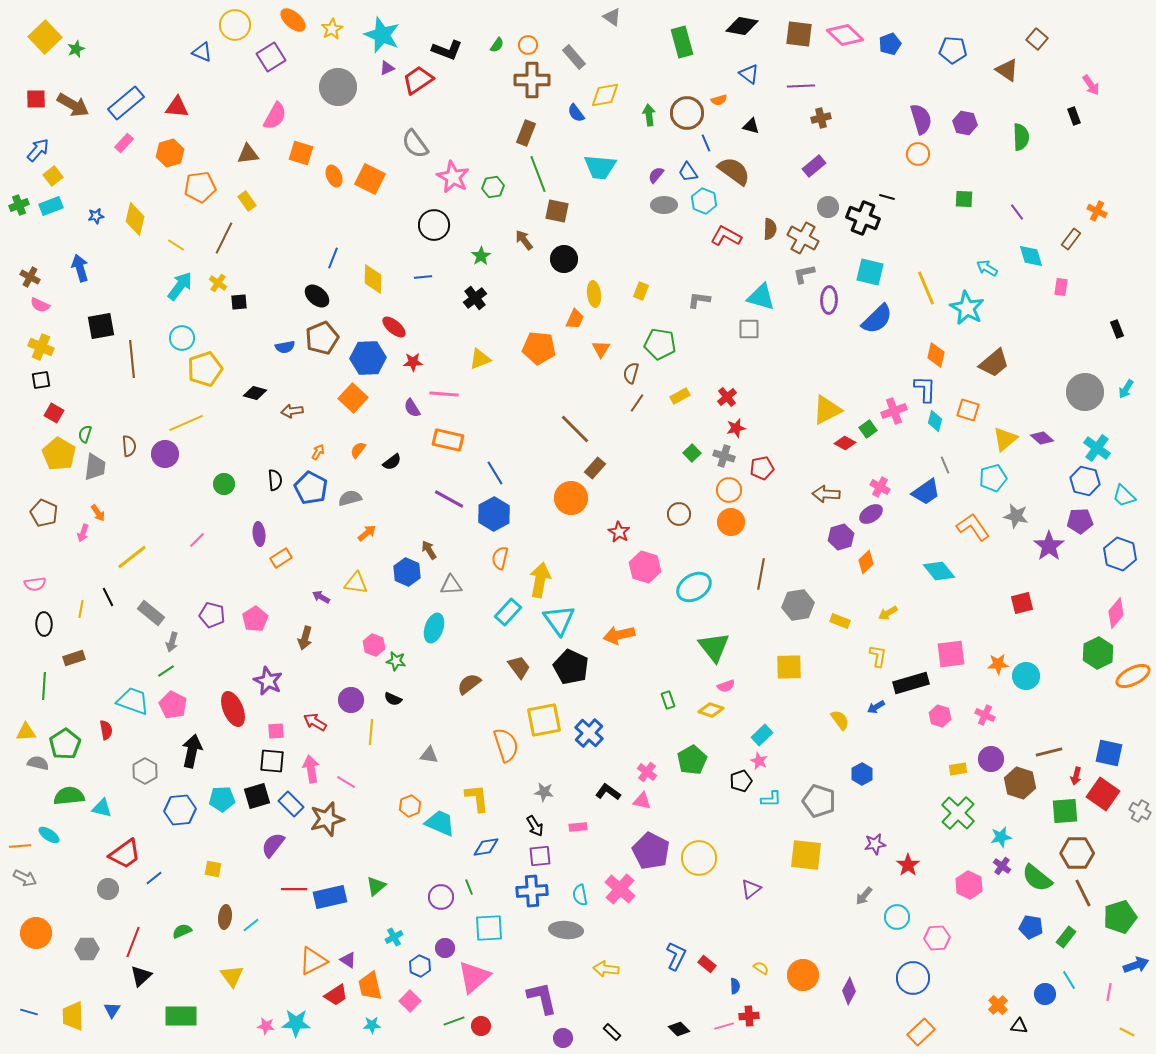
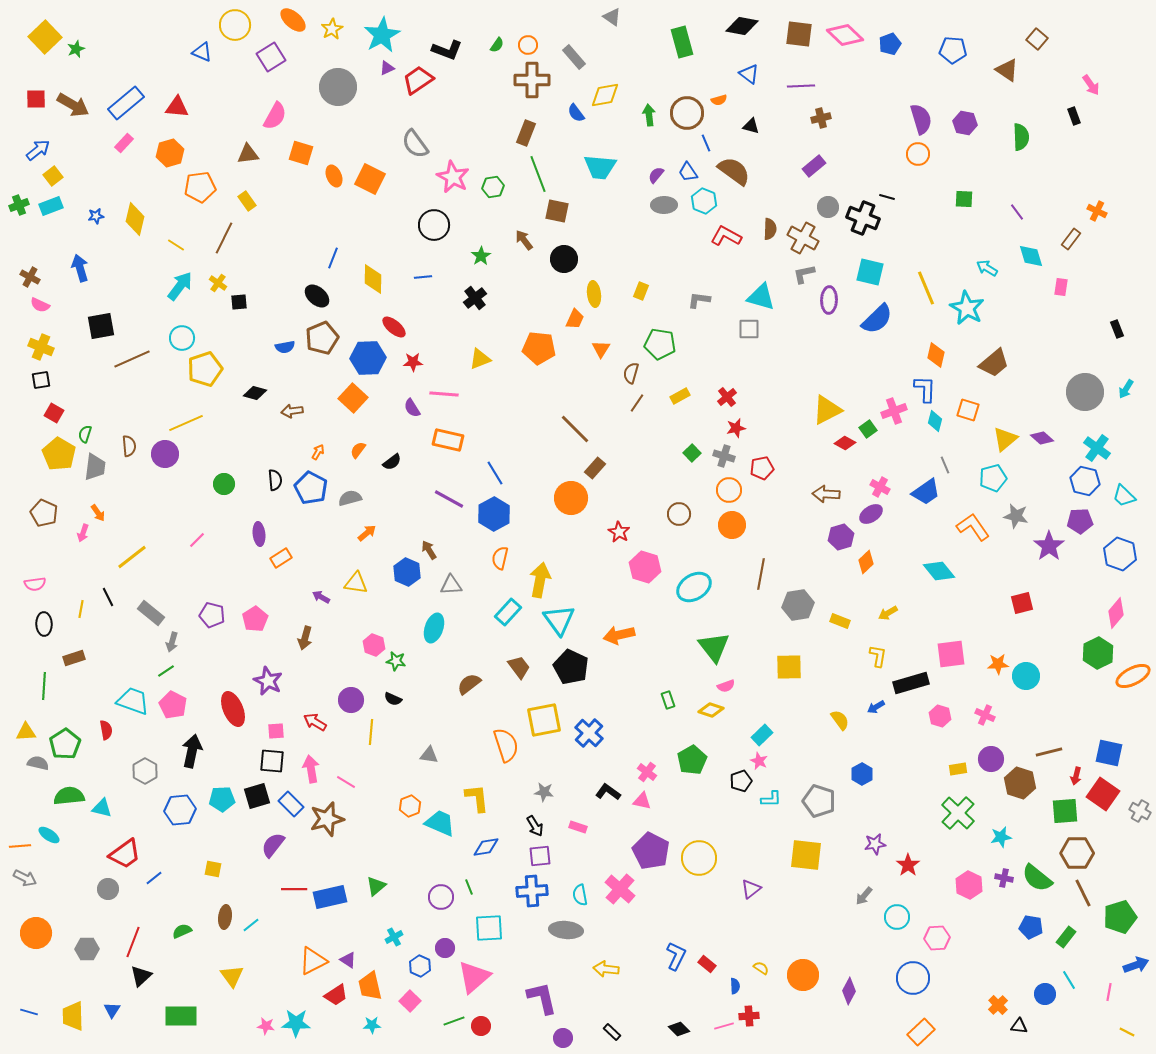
cyan star at (382, 35): rotated 21 degrees clockwise
blue arrow at (38, 150): rotated 10 degrees clockwise
brown line at (132, 359): rotated 72 degrees clockwise
orange circle at (731, 522): moved 1 px right, 3 px down
pink rectangle at (578, 827): rotated 24 degrees clockwise
purple cross at (1002, 866): moved 2 px right, 12 px down; rotated 24 degrees counterclockwise
